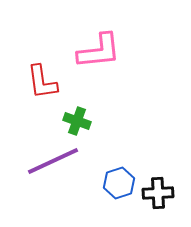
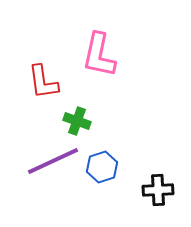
pink L-shape: moved 4 px down; rotated 108 degrees clockwise
red L-shape: moved 1 px right
blue hexagon: moved 17 px left, 16 px up
black cross: moved 3 px up
